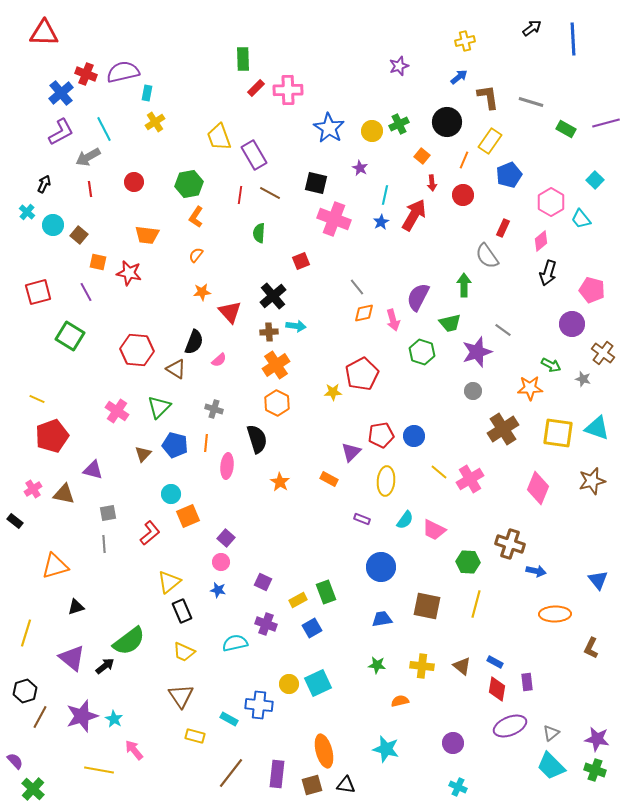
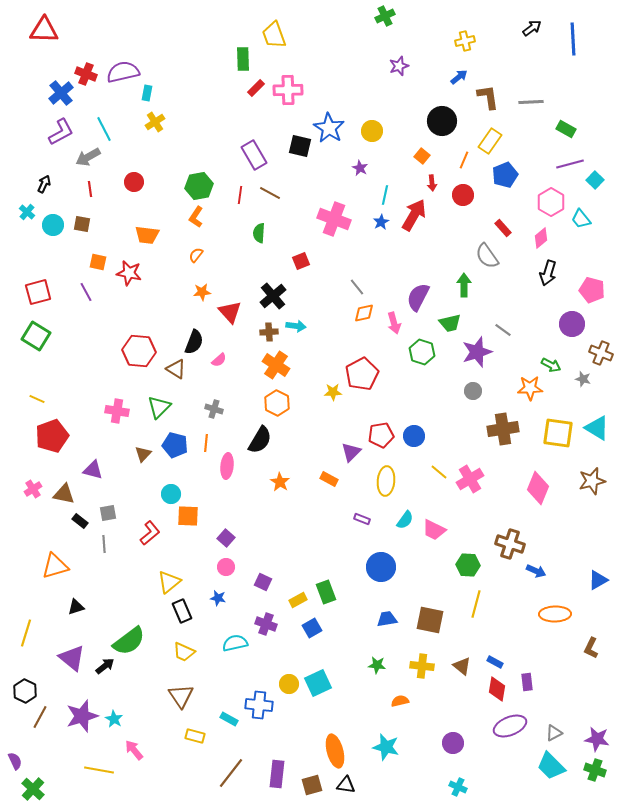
red triangle at (44, 33): moved 3 px up
gray line at (531, 102): rotated 20 degrees counterclockwise
black circle at (447, 122): moved 5 px left, 1 px up
purple line at (606, 123): moved 36 px left, 41 px down
green cross at (399, 124): moved 14 px left, 108 px up
yellow trapezoid at (219, 137): moved 55 px right, 102 px up
blue pentagon at (509, 175): moved 4 px left
black square at (316, 183): moved 16 px left, 37 px up
green hexagon at (189, 184): moved 10 px right, 2 px down
red rectangle at (503, 228): rotated 66 degrees counterclockwise
brown square at (79, 235): moved 3 px right, 11 px up; rotated 30 degrees counterclockwise
pink diamond at (541, 241): moved 3 px up
pink arrow at (393, 320): moved 1 px right, 3 px down
green square at (70, 336): moved 34 px left
red hexagon at (137, 350): moved 2 px right, 1 px down
brown cross at (603, 353): moved 2 px left; rotated 15 degrees counterclockwise
orange cross at (276, 365): rotated 24 degrees counterclockwise
pink cross at (117, 411): rotated 25 degrees counterclockwise
cyan triangle at (597, 428): rotated 12 degrees clockwise
brown cross at (503, 429): rotated 24 degrees clockwise
black semicircle at (257, 439): moved 3 px right, 1 px down; rotated 48 degrees clockwise
orange square at (188, 516): rotated 25 degrees clockwise
black rectangle at (15, 521): moved 65 px right
pink circle at (221, 562): moved 5 px right, 5 px down
green hexagon at (468, 562): moved 3 px down
blue arrow at (536, 571): rotated 12 degrees clockwise
blue triangle at (598, 580): rotated 40 degrees clockwise
blue star at (218, 590): moved 8 px down
brown square at (427, 606): moved 3 px right, 14 px down
blue trapezoid at (382, 619): moved 5 px right
black hexagon at (25, 691): rotated 15 degrees counterclockwise
gray triangle at (551, 733): moved 3 px right; rotated 12 degrees clockwise
cyan star at (386, 749): moved 2 px up
orange ellipse at (324, 751): moved 11 px right
purple semicircle at (15, 761): rotated 18 degrees clockwise
